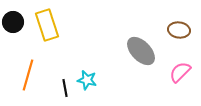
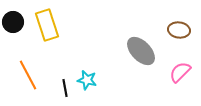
orange line: rotated 44 degrees counterclockwise
